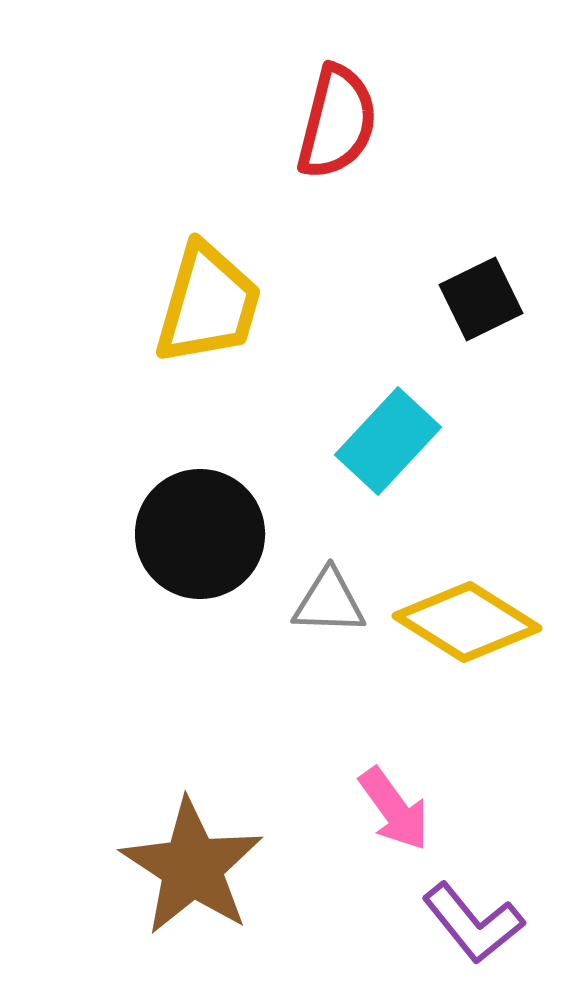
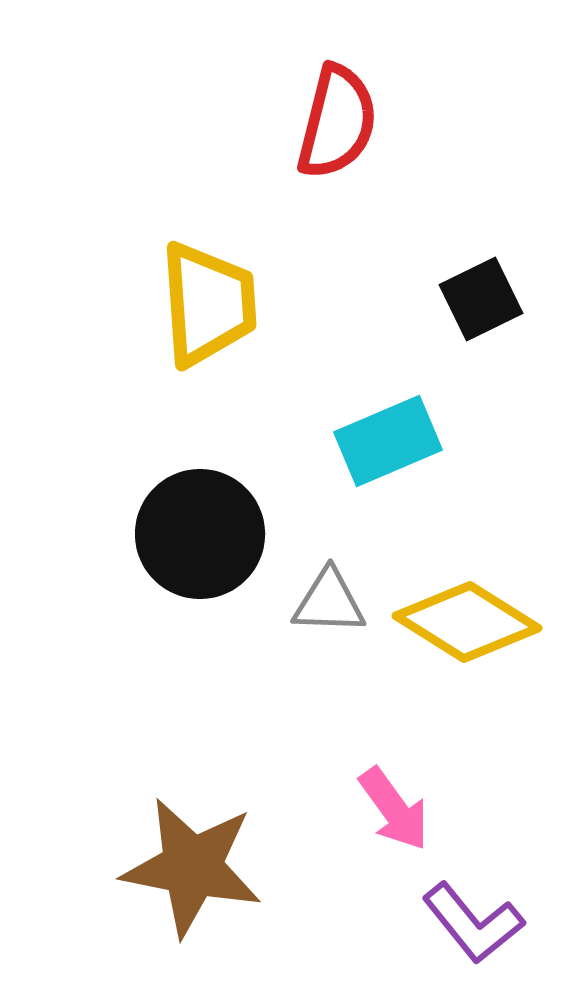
yellow trapezoid: rotated 20 degrees counterclockwise
cyan rectangle: rotated 24 degrees clockwise
brown star: rotated 22 degrees counterclockwise
